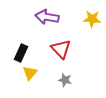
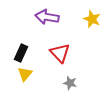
yellow star: rotated 18 degrees clockwise
red triangle: moved 1 px left, 4 px down
yellow triangle: moved 5 px left, 1 px down
gray star: moved 5 px right, 3 px down
